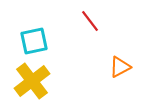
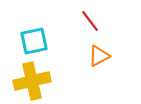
orange triangle: moved 21 px left, 11 px up
yellow cross: rotated 24 degrees clockwise
